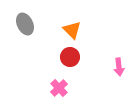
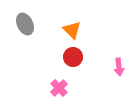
red circle: moved 3 px right
